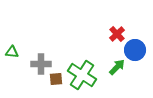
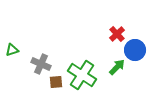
green triangle: moved 2 px up; rotated 24 degrees counterclockwise
gray cross: rotated 24 degrees clockwise
brown square: moved 3 px down
